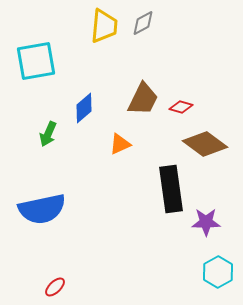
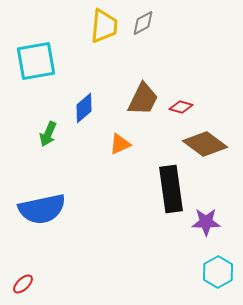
red ellipse: moved 32 px left, 3 px up
